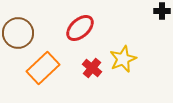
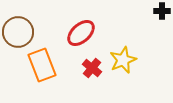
red ellipse: moved 1 px right, 5 px down
brown circle: moved 1 px up
yellow star: moved 1 px down
orange rectangle: moved 1 px left, 3 px up; rotated 68 degrees counterclockwise
